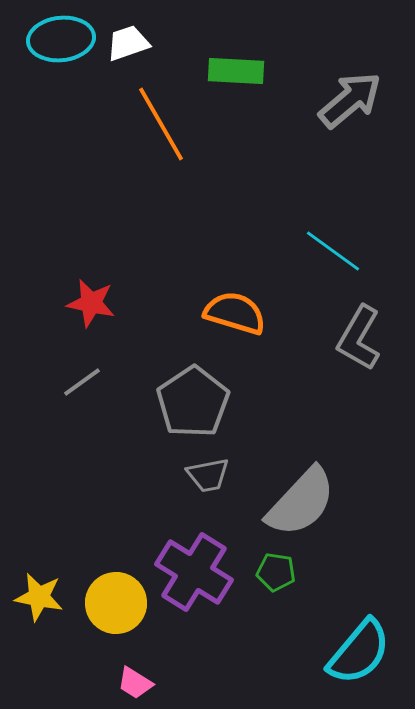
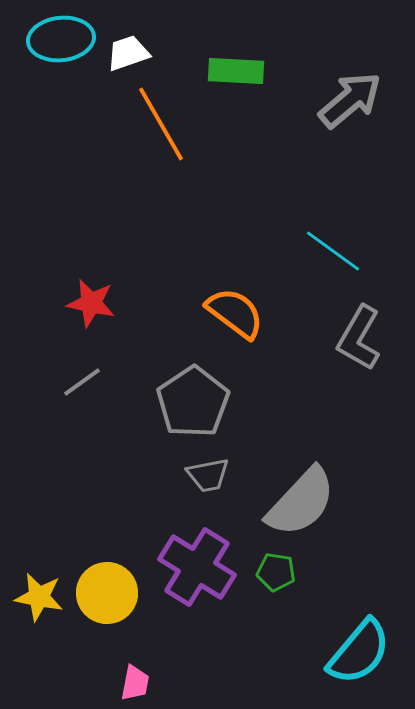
white trapezoid: moved 10 px down
orange semicircle: rotated 20 degrees clockwise
purple cross: moved 3 px right, 5 px up
yellow circle: moved 9 px left, 10 px up
pink trapezoid: rotated 111 degrees counterclockwise
